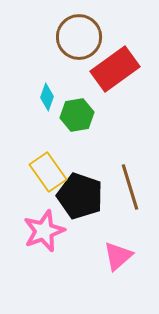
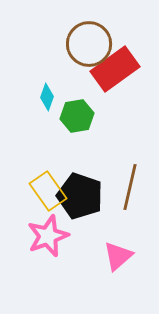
brown circle: moved 10 px right, 7 px down
green hexagon: moved 1 px down
yellow rectangle: moved 19 px down
brown line: rotated 30 degrees clockwise
pink star: moved 4 px right, 5 px down
